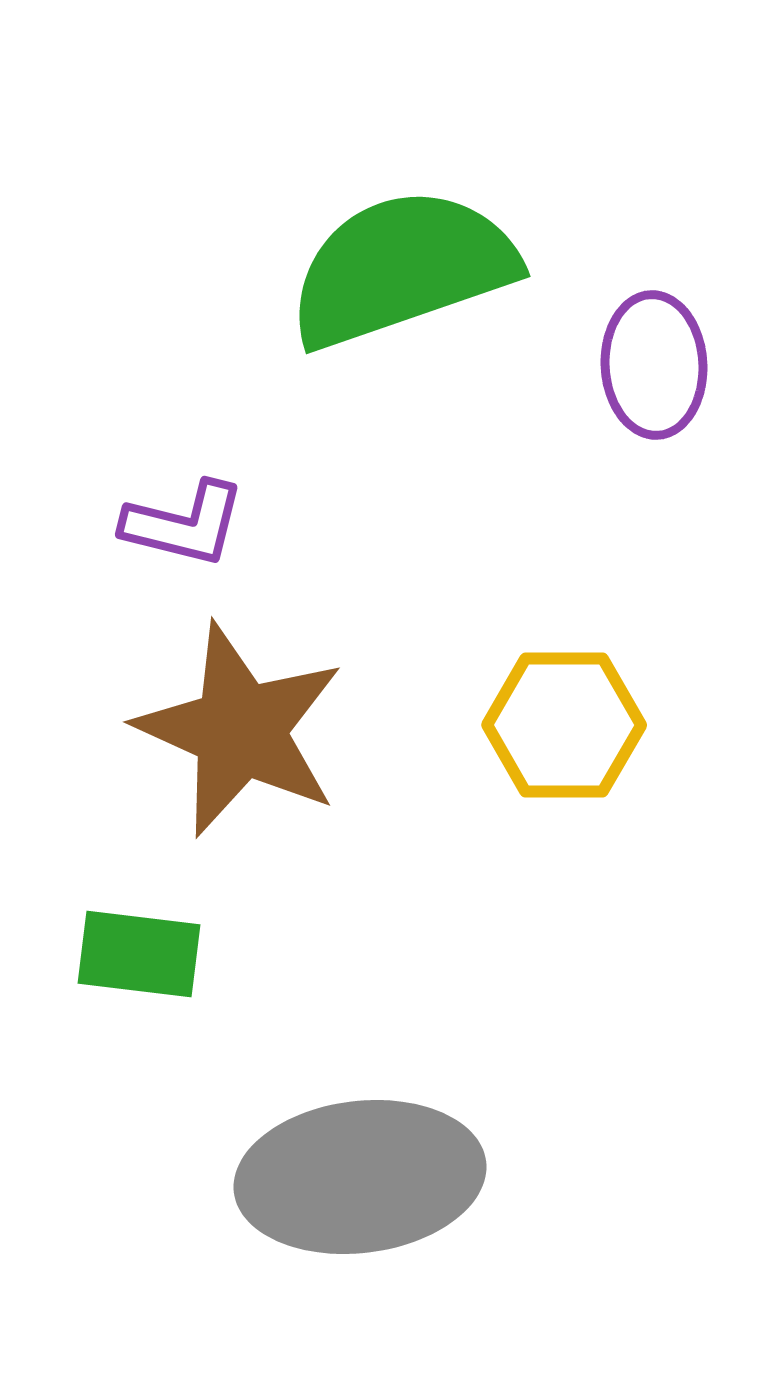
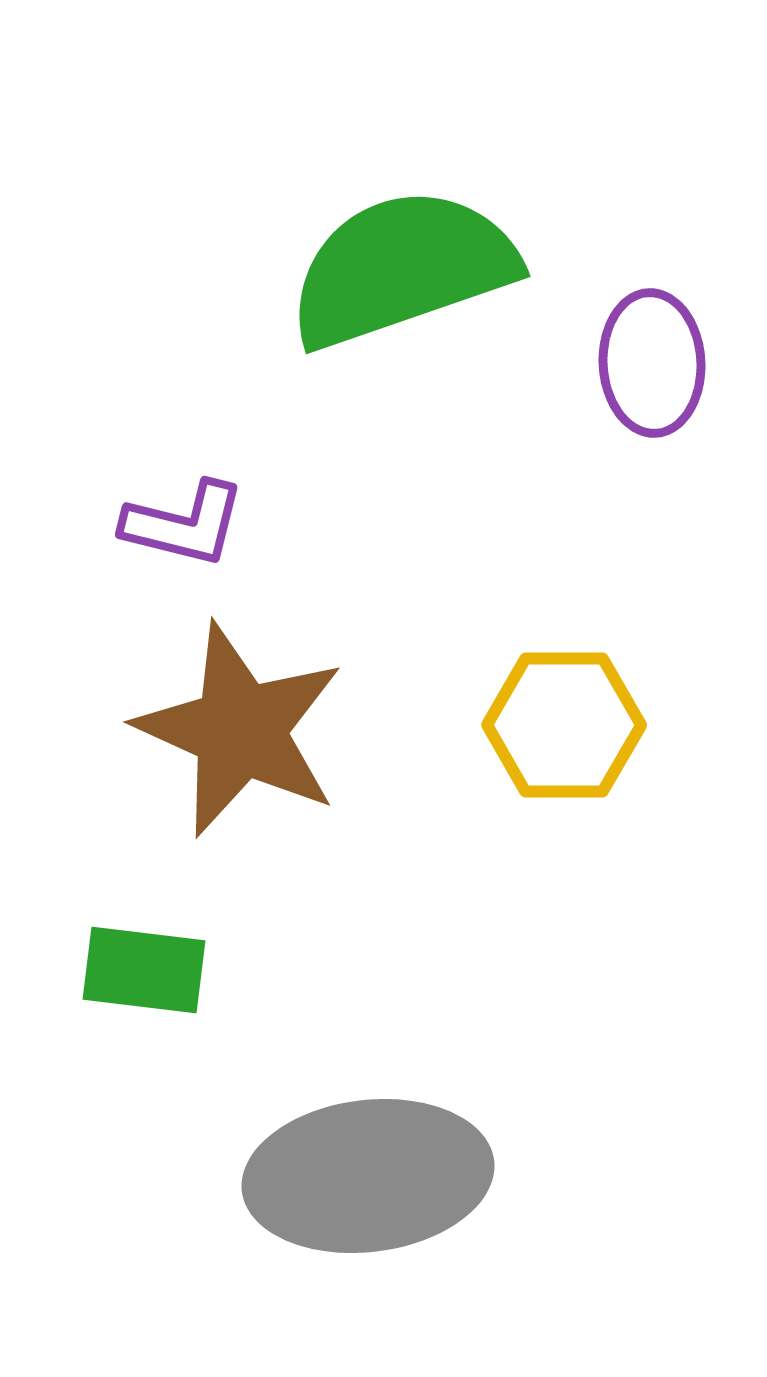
purple ellipse: moved 2 px left, 2 px up
green rectangle: moved 5 px right, 16 px down
gray ellipse: moved 8 px right, 1 px up
